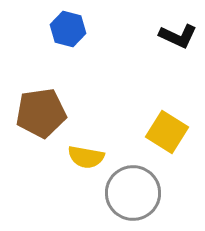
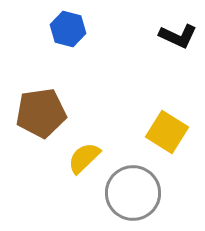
yellow semicircle: moved 2 px left, 1 px down; rotated 126 degrees clockwise
